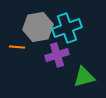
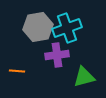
orange line: moved 24 px down
purple cross: rotated 10 degrees clockwise
